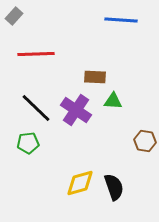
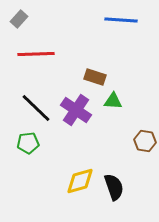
gray rectangle: moved 5 px right, 3 px down
brown rectangle: rotated 15 degrees clockwise
yellow diamond: moved 2 px up
